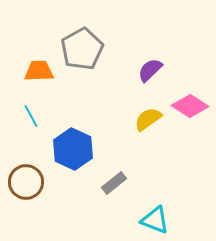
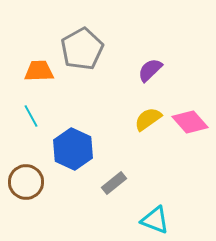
pink diamond: moved 16 px down; rotated 15 degrees clockwise
